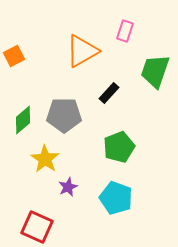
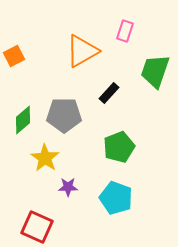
yellow star: moved 1 px up
purple star: rotated 24 degrees clockwise
